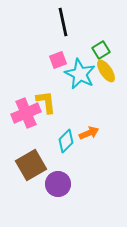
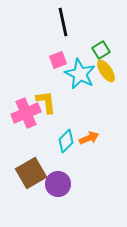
orange arrow: moved 5 px down
brown square: moved 8 px down
